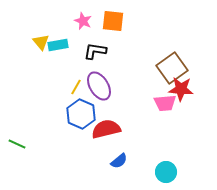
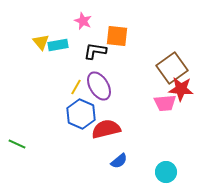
orange square: moved 4 px right, 15 px down
